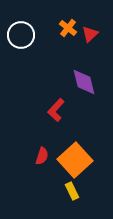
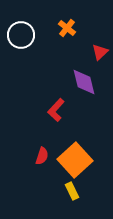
orange cross: moved 1 px left
red triangle: moved 10 px right, 18 px down
